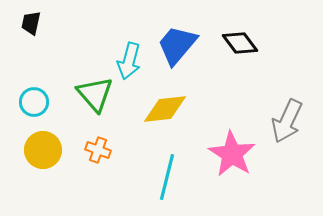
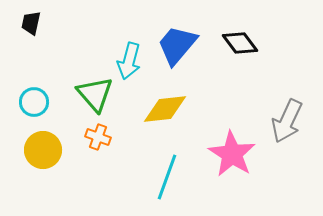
orange cross: moved 13 px up
cyan line: rotated 6 degrees clockwise
